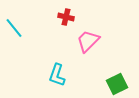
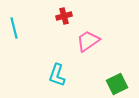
red cross: moved 2 px left, 1 px up; rotated 28 degrees counterclockwise
cyan line: rotated 25 degrees clockwise
pink trapezoid: rotated 10 degrees clockwise
